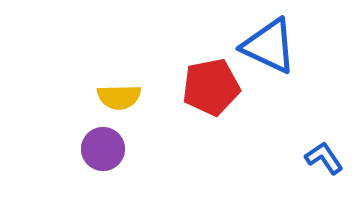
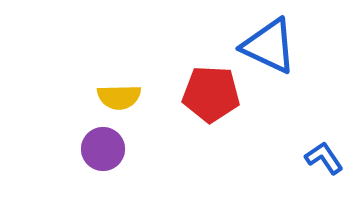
red pentagon: moved 7 px down; rotated 14 degrees clockwise
